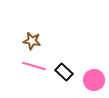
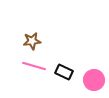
brown star: rotated 18 degrees counterclockwise
black rectangle: rotated 18 degrees counterclockwise
